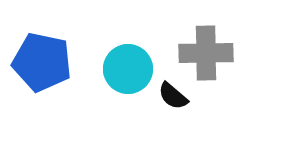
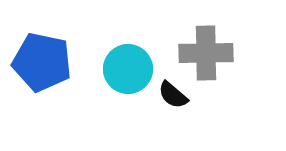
black semicircle: moved 1 px up
